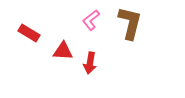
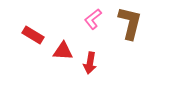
pink L-shape: moved 2 px right, 1 px up
red rectangle: moved 4 px right, 2 px down
